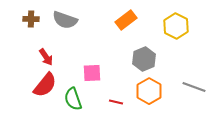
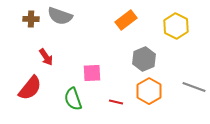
gray semicircle: moved 5 px left, 4 px up
red semicircle: moved 15 px left, 3 px down
